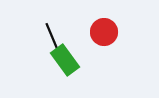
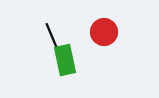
green rectangle: rotated 24 degrees clockwise
